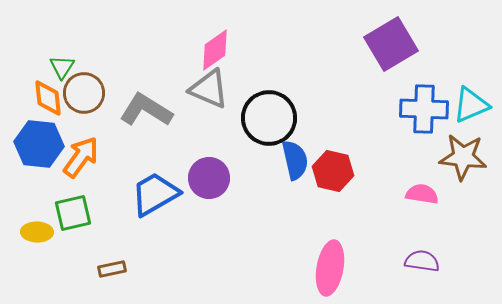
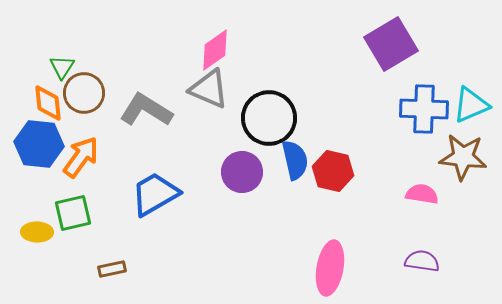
orange diamond: moved 5 px down
purple circle: moved 33 px right, 6 px up
